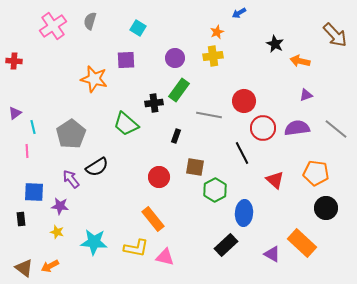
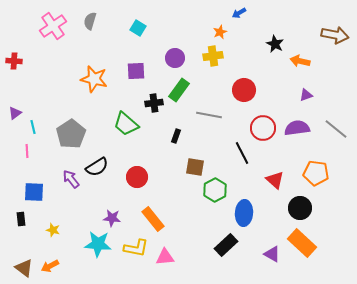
orange star at (217, 32): moved 3 px right
brown arrow at (335, 35): rotated 36 degrees counterclockwise
purple square at (126, 60): moved 10 px right, 11 px down
red circle at (244, 101): moved 11 px up
red circle at (159, 177): moved 22 px left
purple star at (60, 206): moved 52 px right, 12 px down
black circle at (326, 208): moved 26 px left
yellow star at (57, 232): moved 4 px left, 2 px up
cyan star at (94, 242): moved 4 px right, 2 px down
pink triangle at (165, 257): rotated 18 degrees counterclockwise
